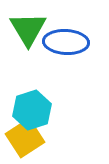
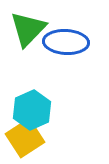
green triangle: rotated 15 degrees clockwise
cyan hexagon: rotated 6 degrees counterclockwise
